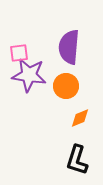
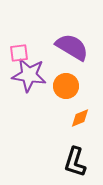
purple semicircle: moved 3 px right; rotated 116 degrees clockwise
black L-shape: moved 2 px left, 2 px down
